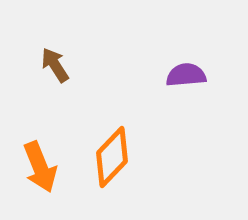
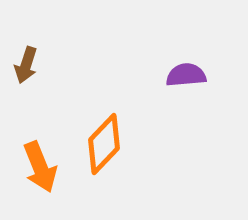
brown arrow: moved 29 px left; rotated 129 degrees counterclockwise
orange diamond: moved 8 px left, 13 px up
